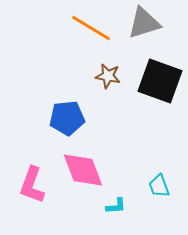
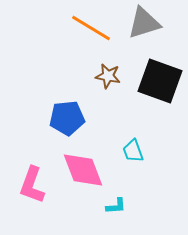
cyan trapezoid: moved 26 px left, 35 px up
